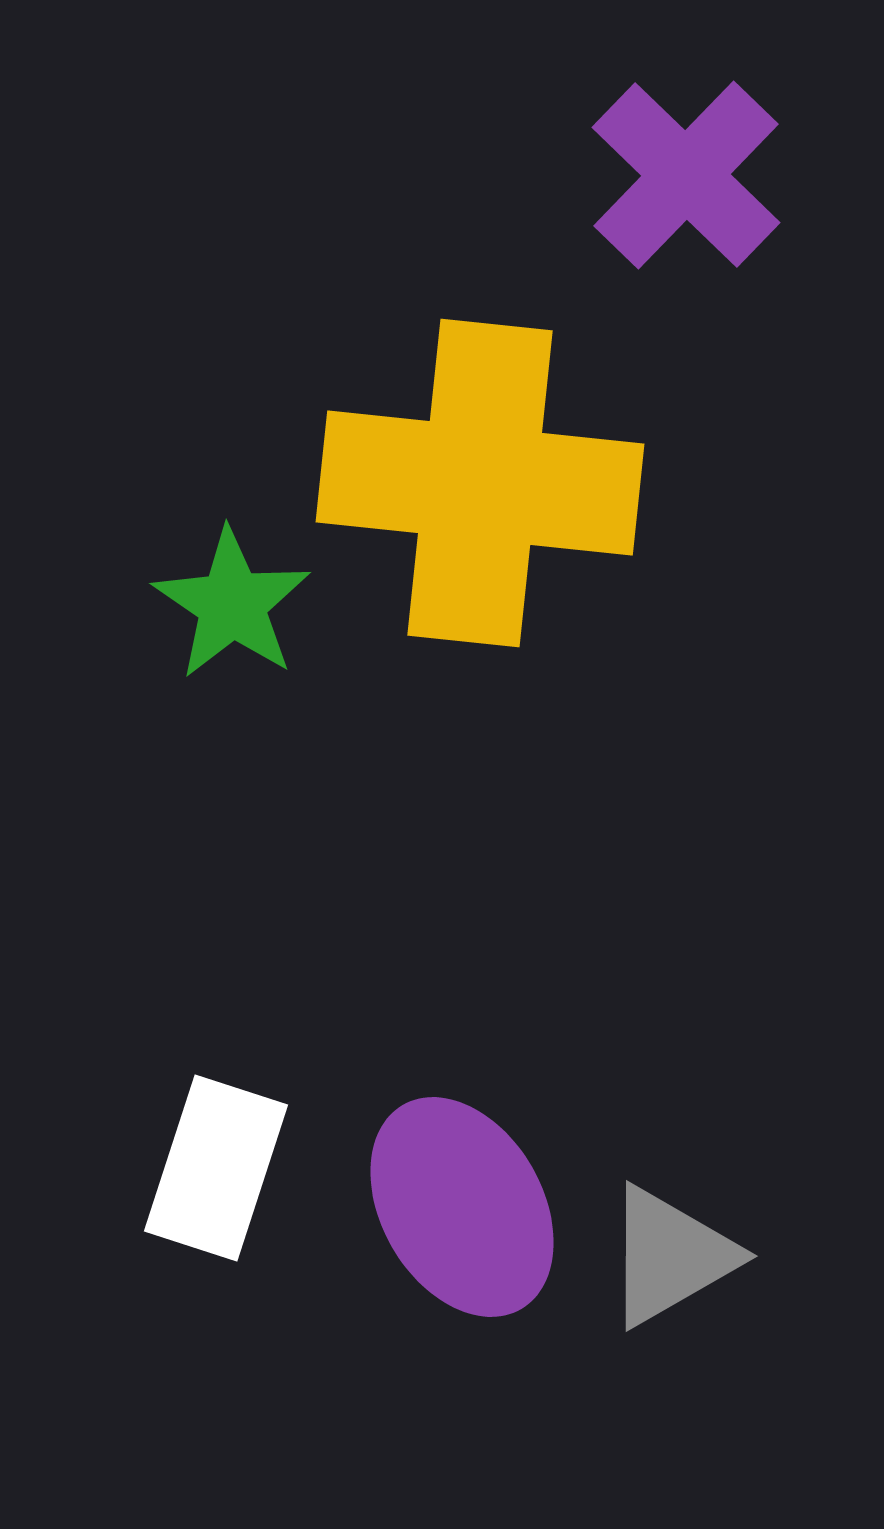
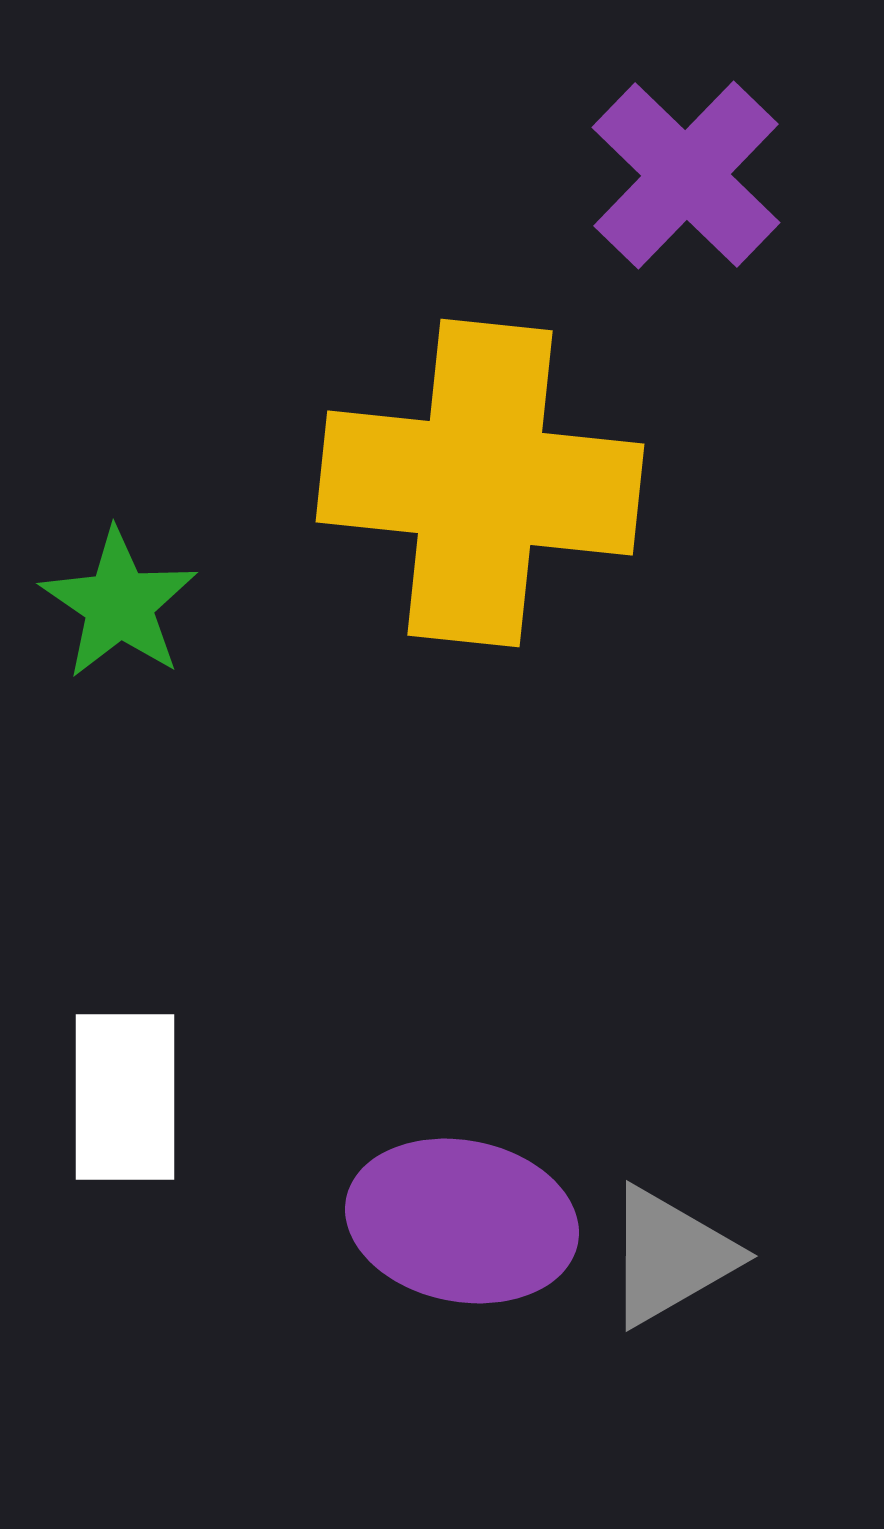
green star: moved 113 px left
white rectangle: moved 91 px left, 71 px up; rotated 18 degrees counterclockwise
purple ellipse: moved 14 px down; rotated 49 degrees counterclockwise
